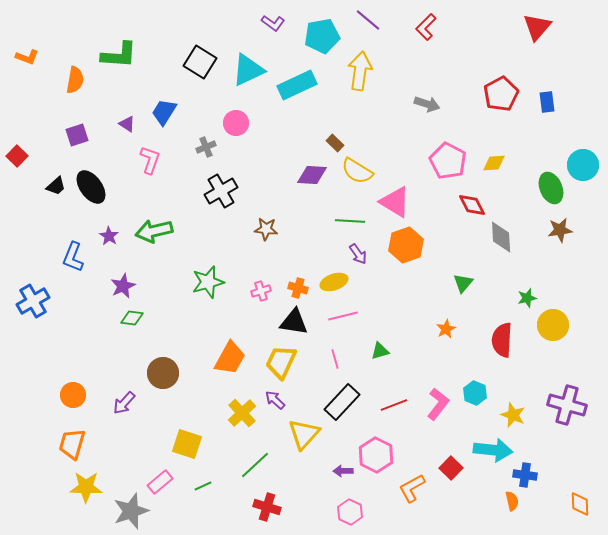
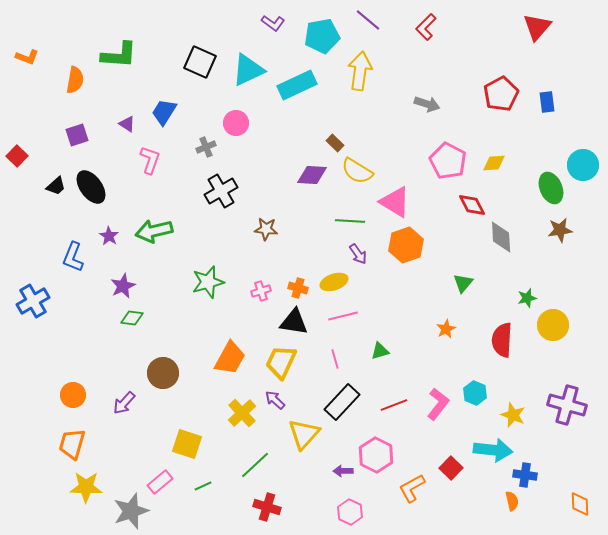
black square at (200, 62): rotated 8 degrees counterclockwise
